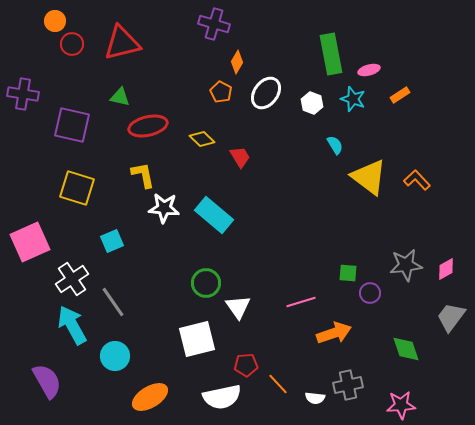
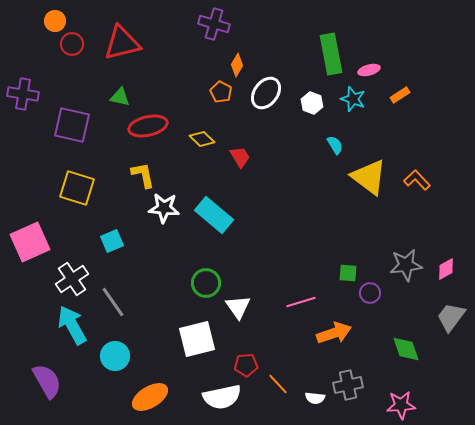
orange diamond at (237, 62): moved 3 px down
